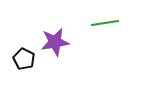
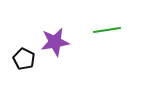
green line: moved 2 px right, 7 px down
